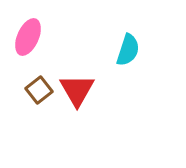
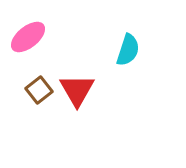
pink ellipse: rotated 27 degrees clockwise
